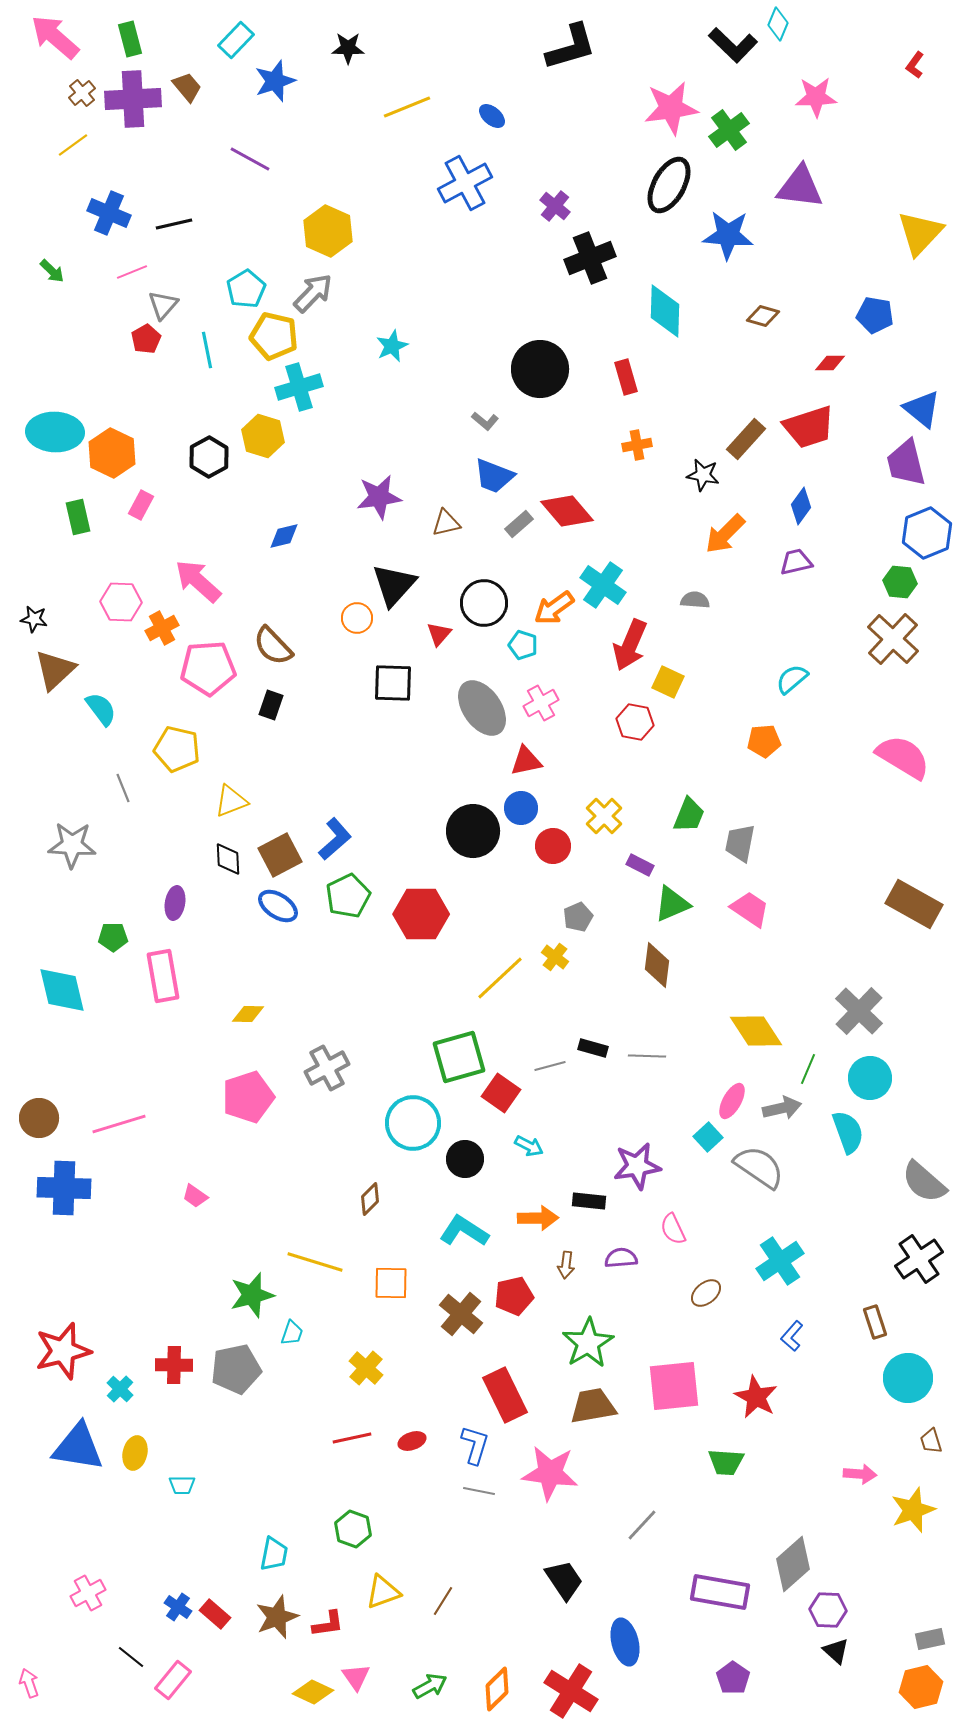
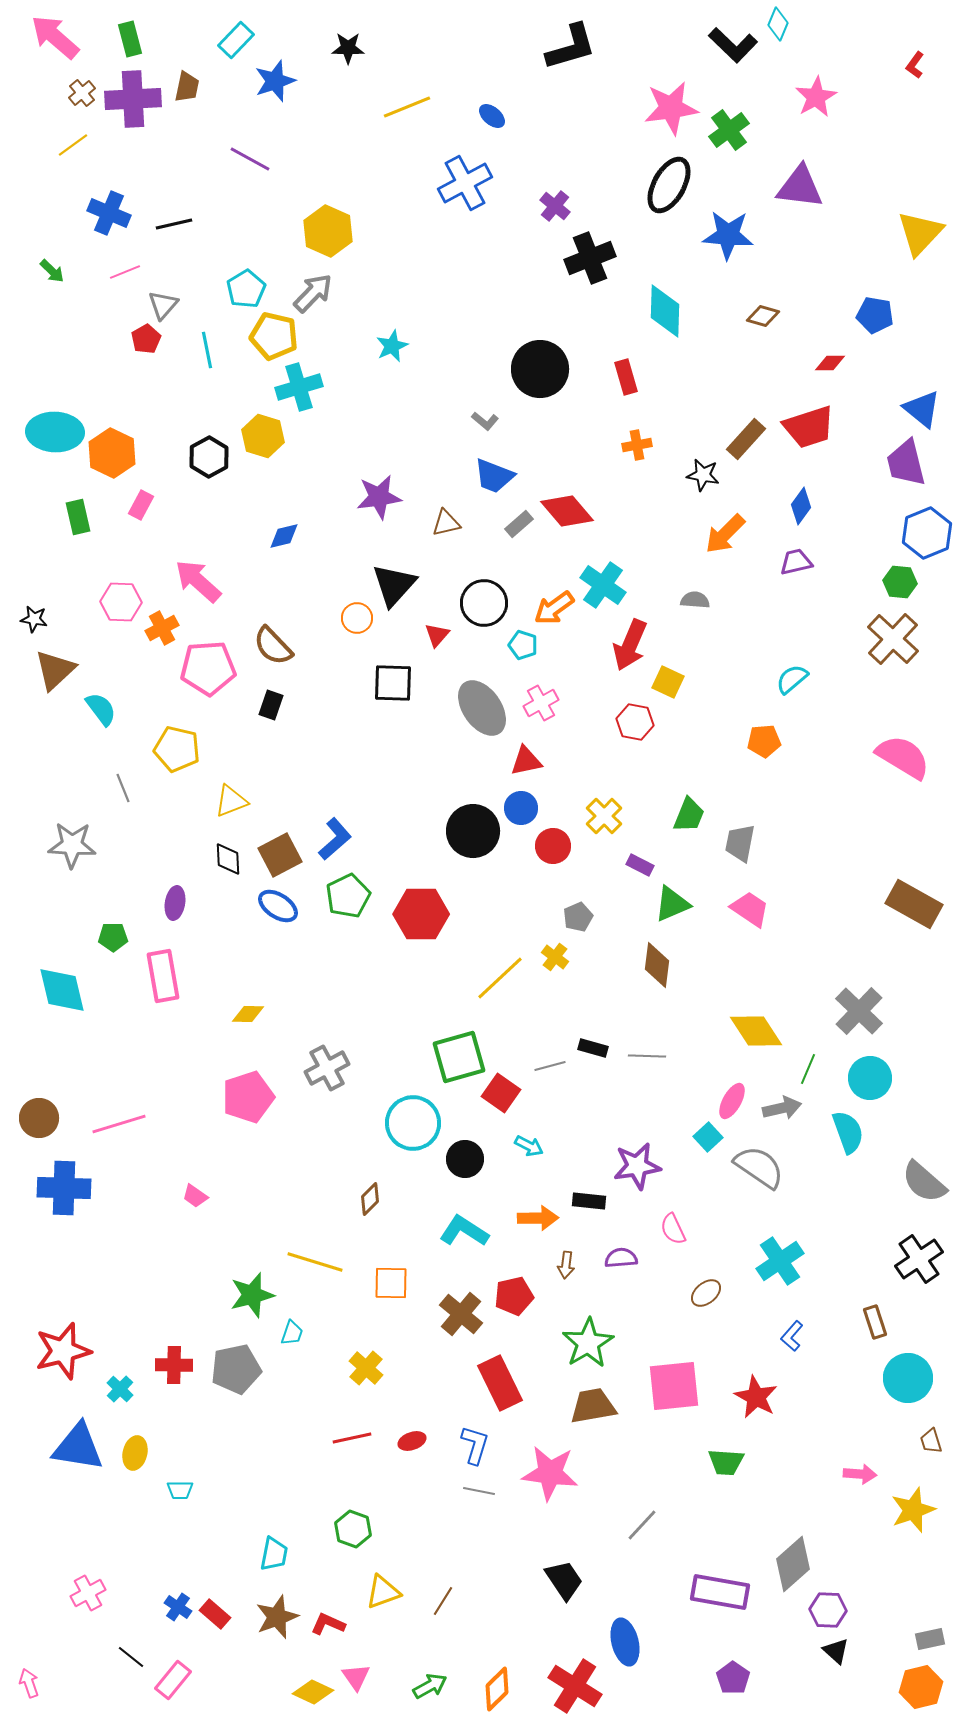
brown trapezoid at (187, 87): rotated 52 degrees clockwise
pink star at (816, 97): rotated 27 degrees counterclockwise
pink line at (132, 272): moved 7 px left
red triangle at (439, 634): moved 2 px left, 1 px down
red rectangle at (505, 1395): moved 5 px left, 12 px up
cyan trapezoid at (182, 1485): moved 2 px left, 5 px down
red L-shape at (328, 1624): rotated 148 degrees counterclockwise
red cross at (571, 1691): moved 4 px right, 5 px up
